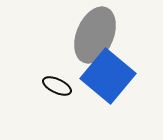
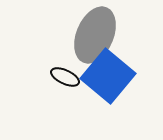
black ellipse: moved 8 px right, 9 px up
